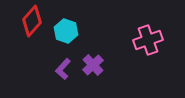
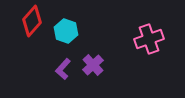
pink cross: moved 1 px right, 1 px up
